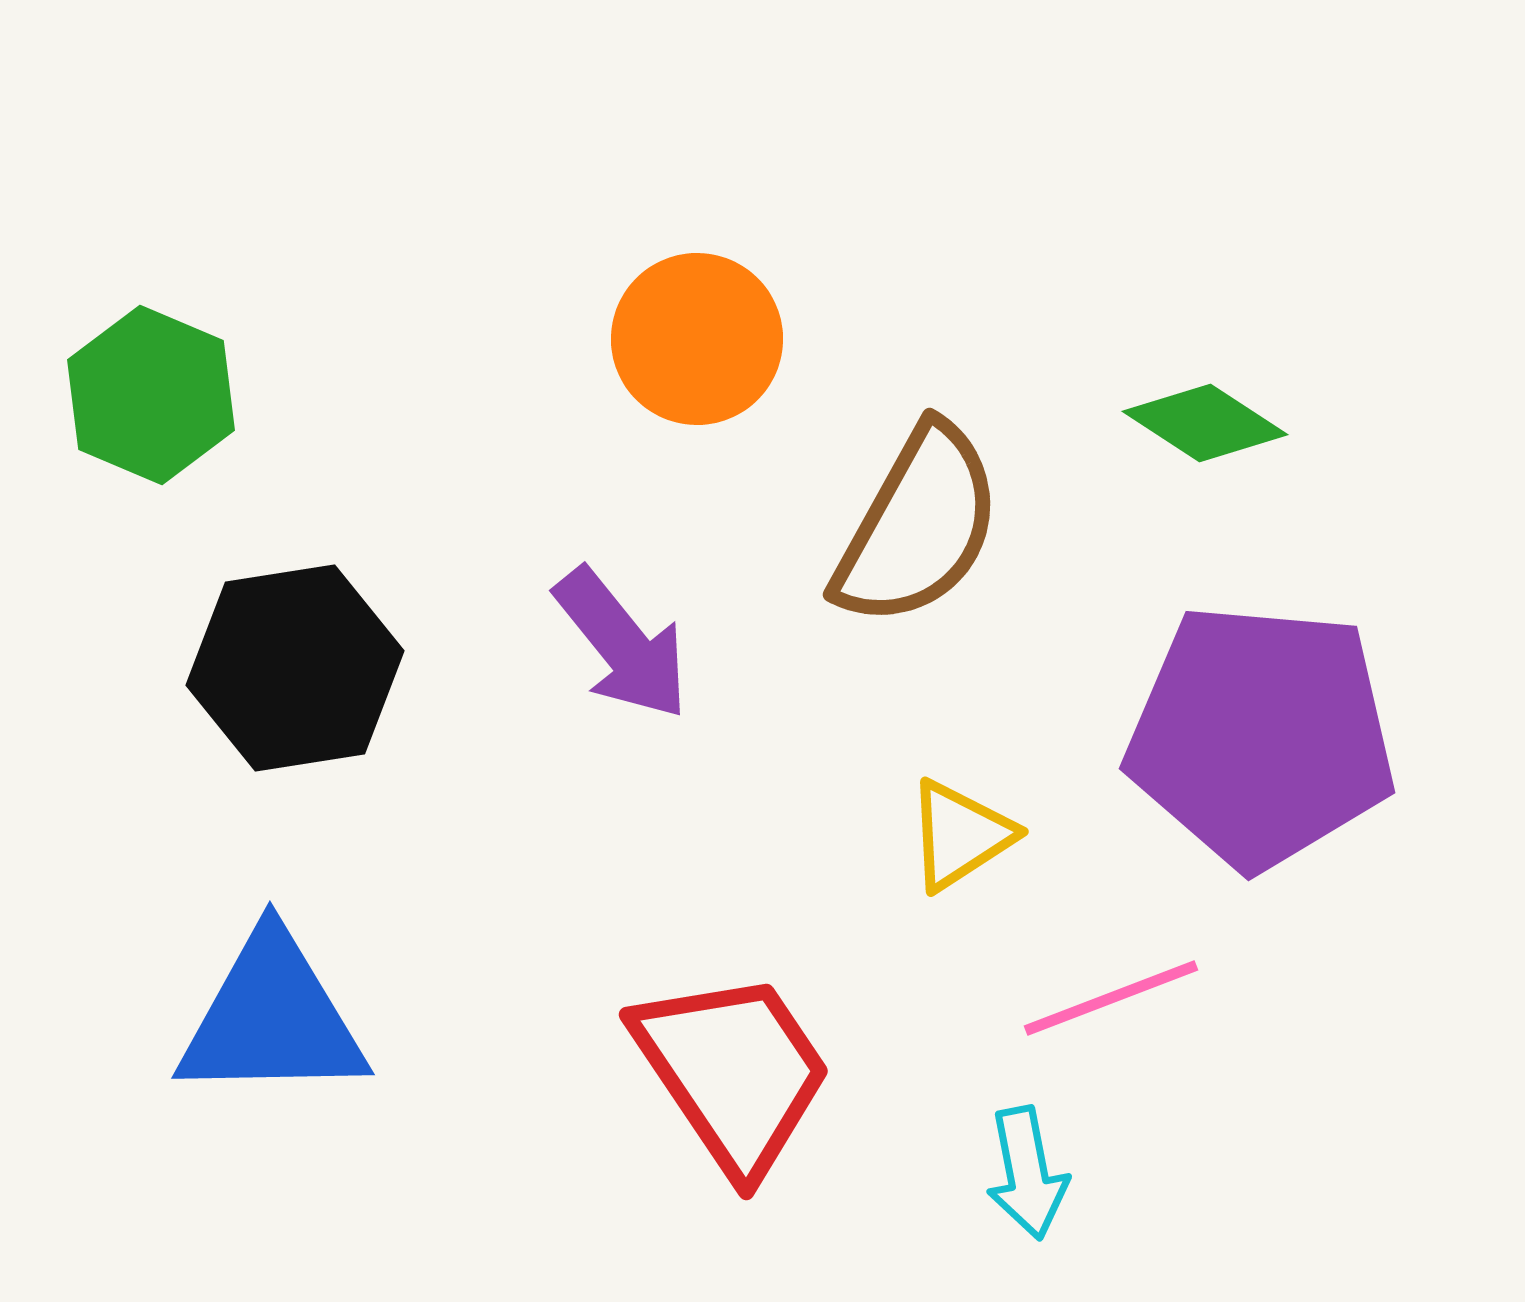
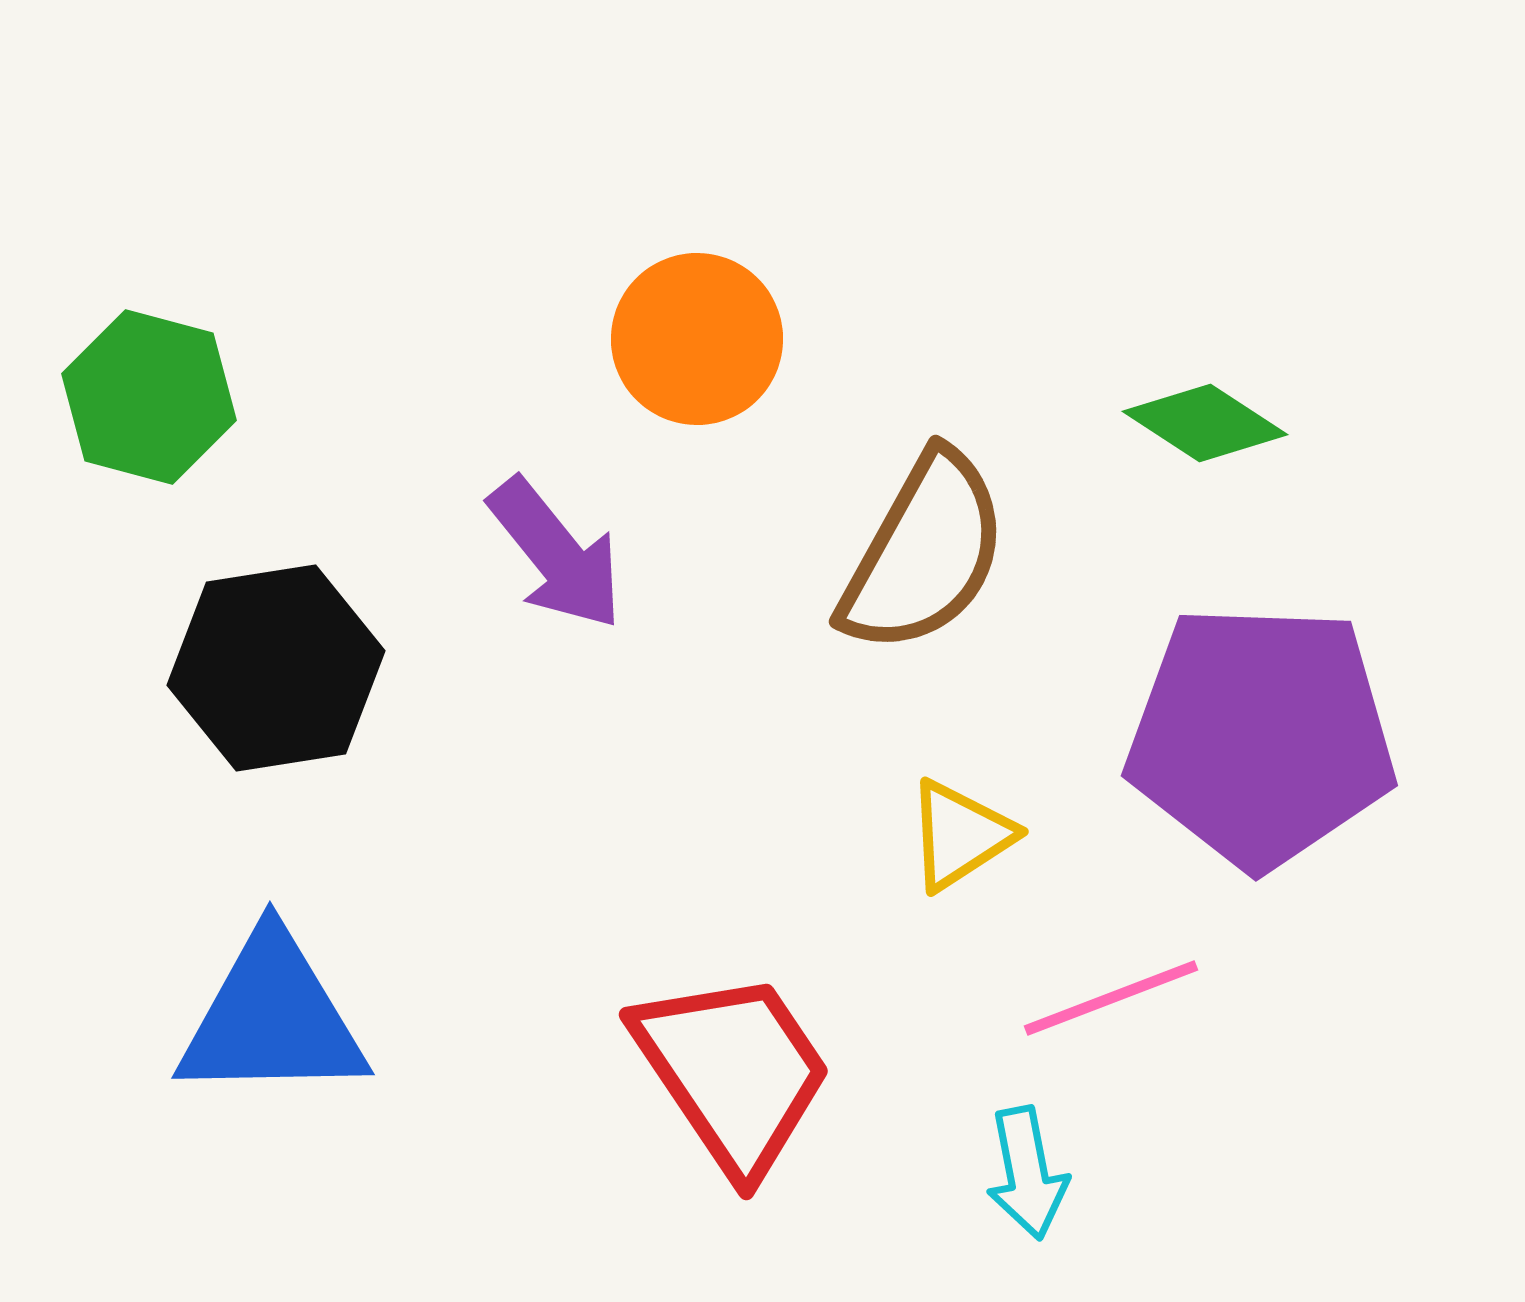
green hexagon: moved 2 px left, 2 px down; rotated 8 degrees counterclockwise
brown semicircle: moved 6 px right, 27 px down
purple arrow: moved 66 px left, 90 px up
black hexagon: moved 19 px left
purple pentagon: rotated 3 degrees counterclockwise
